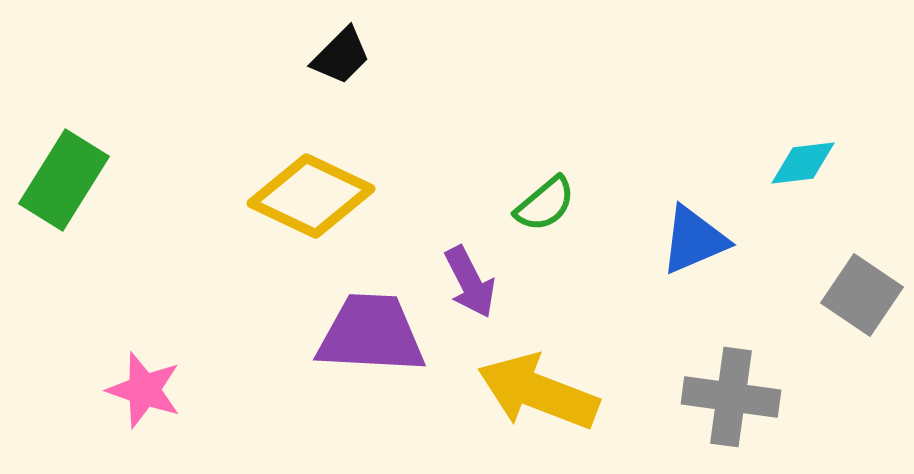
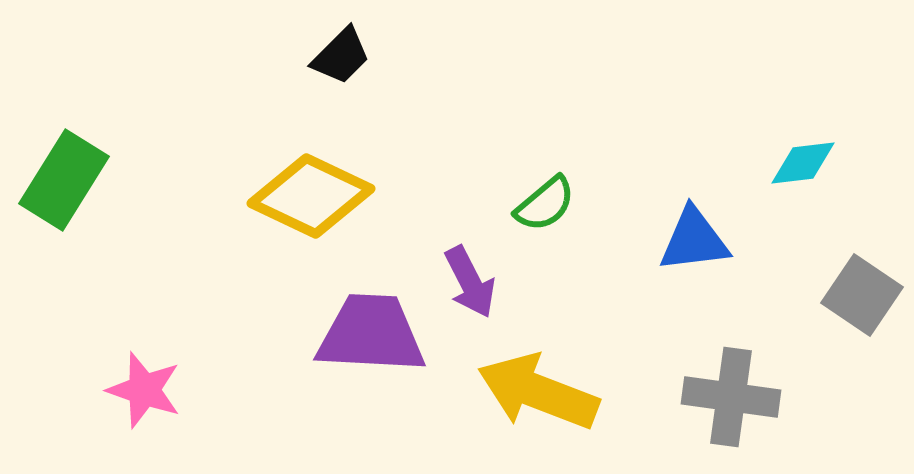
blue triangle: rotated 16 degrees clockwise
